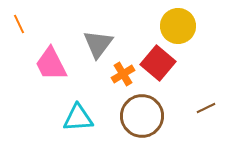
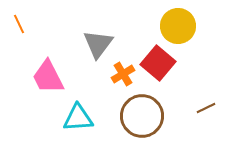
pink trapezoid: moved 3 px left, 13 px down
